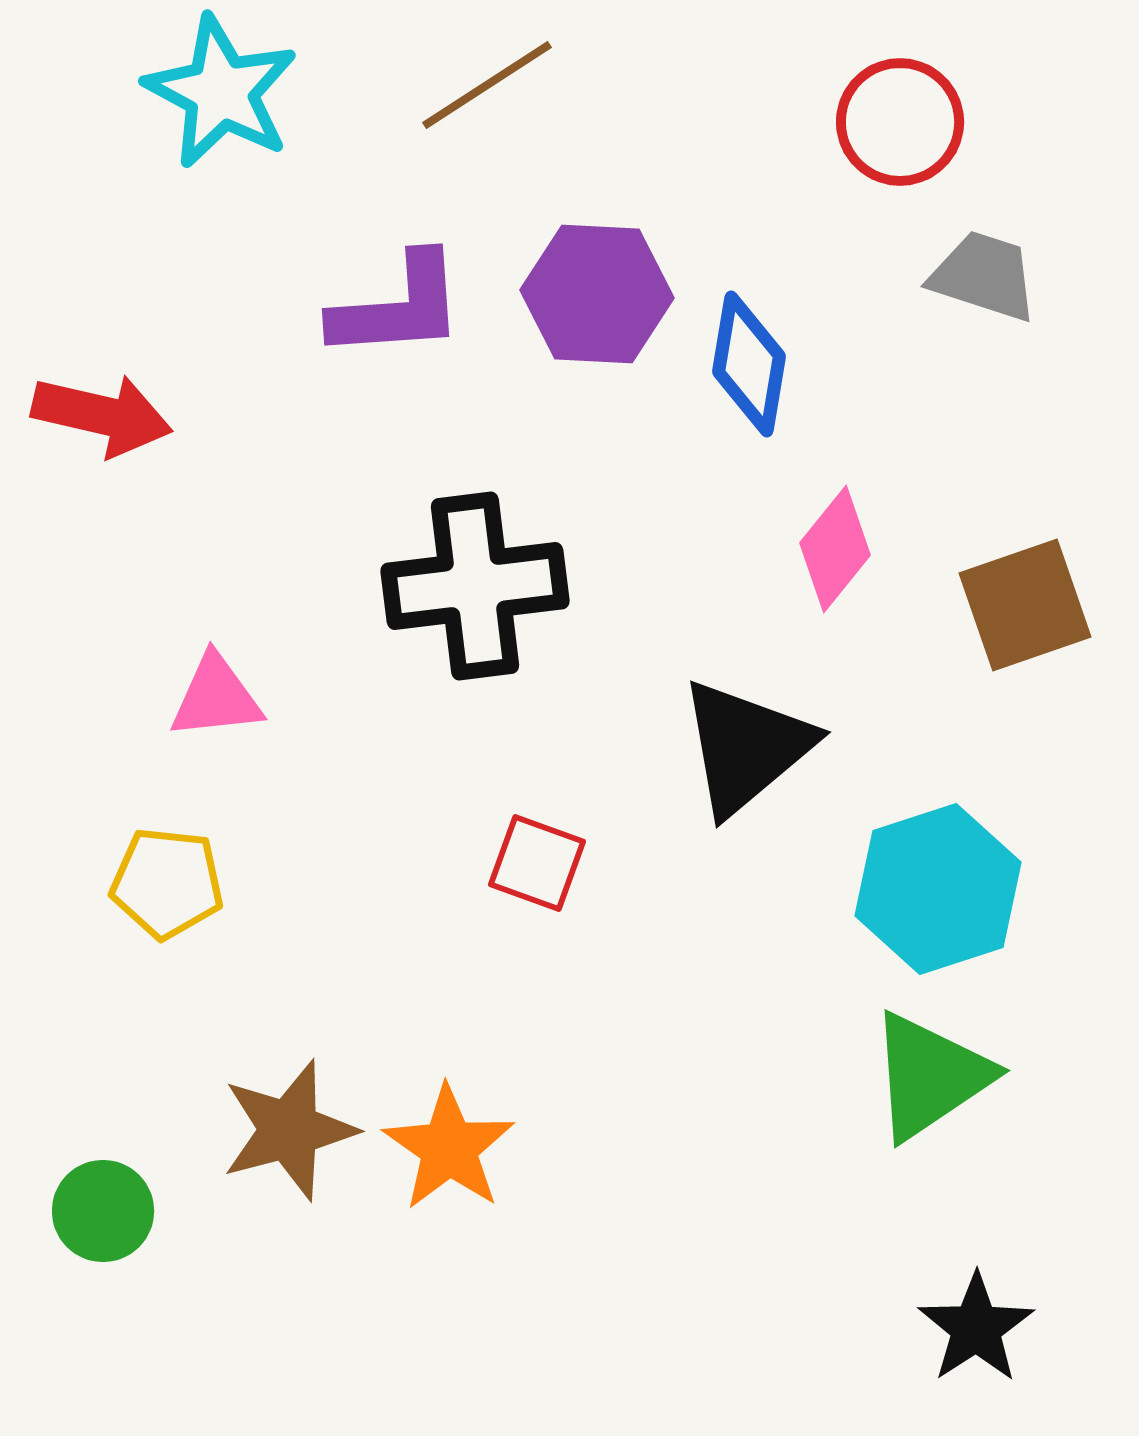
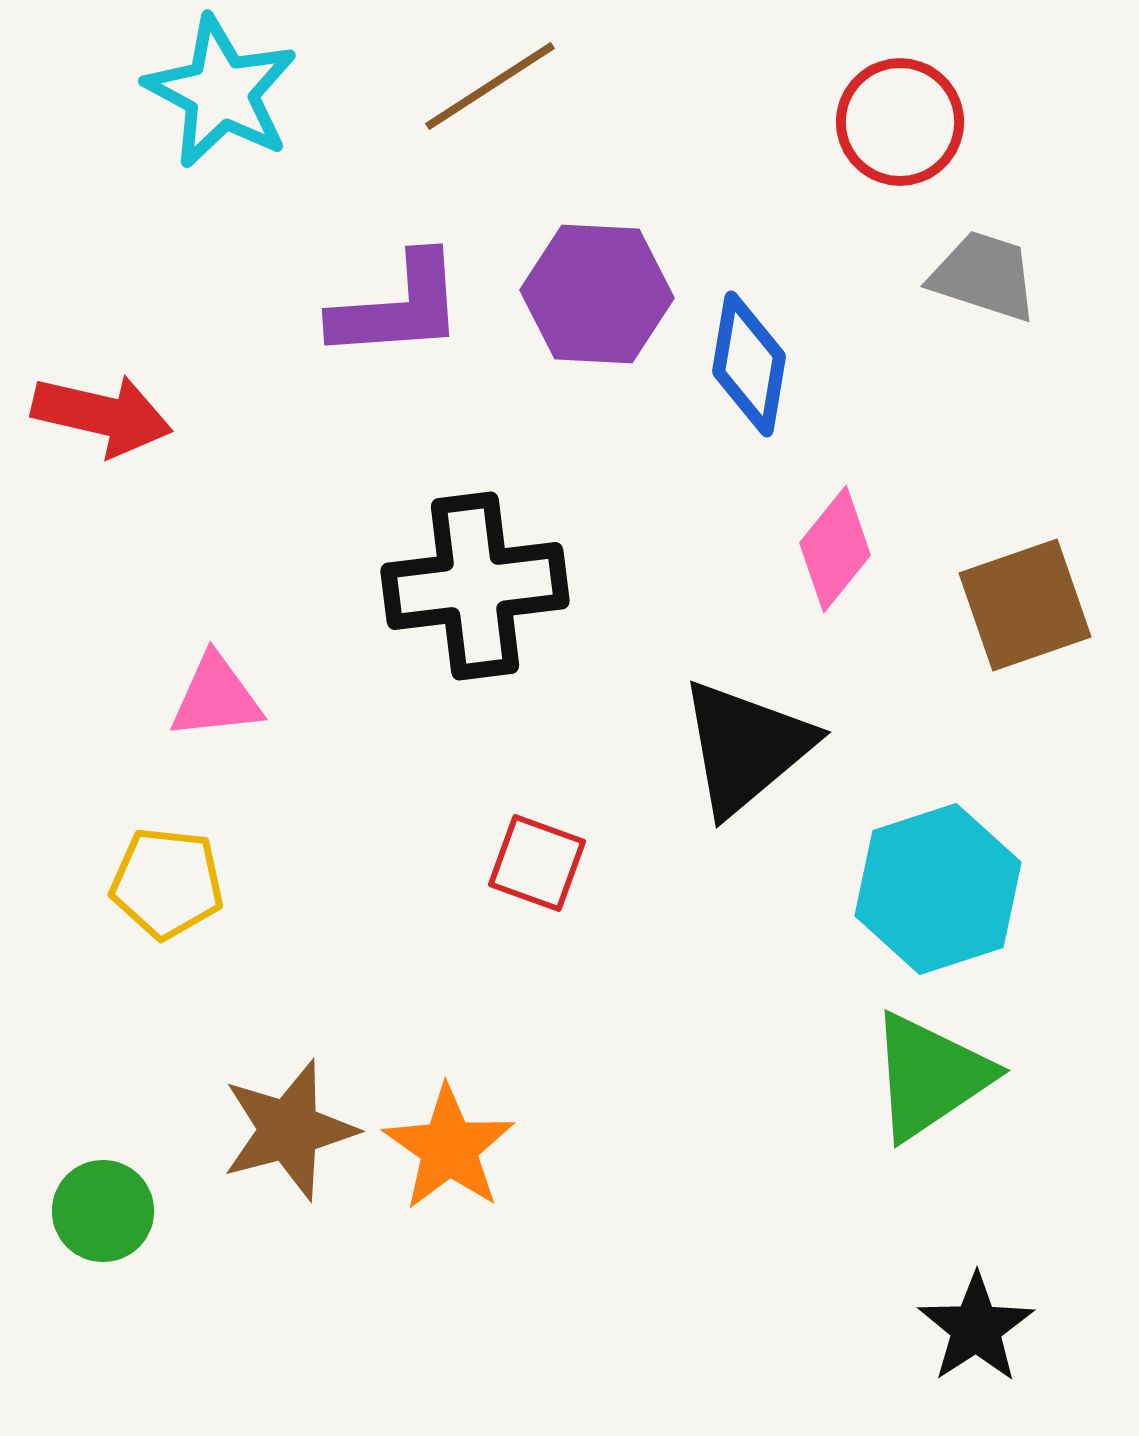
brown line: moved 3 px right, 1 px down
